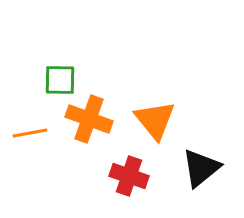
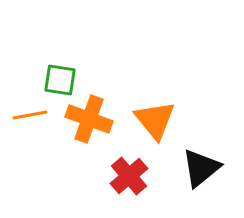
green square: rotated 8 degrees clockwise
orange line: moved 18 px up
red cross: rotated 30 degrees clockwise
